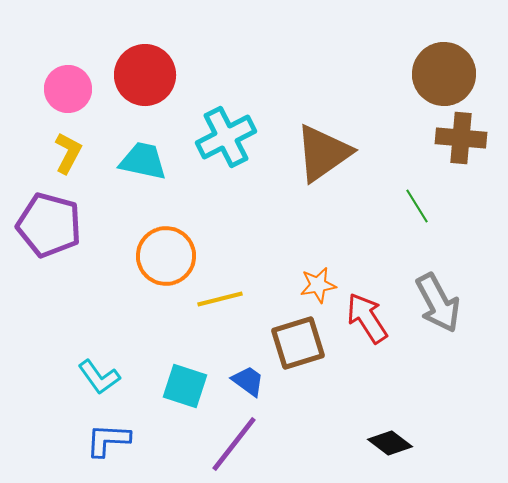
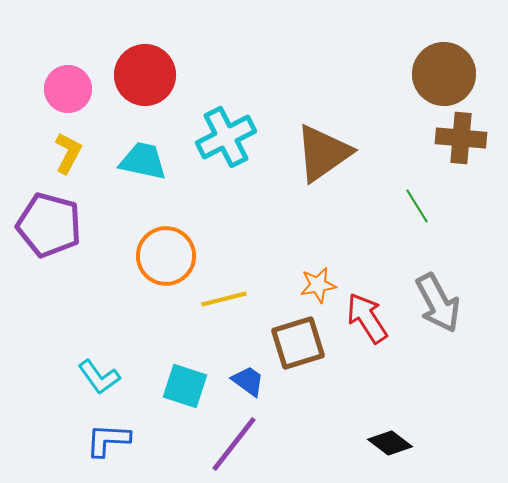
yellow line: moved 4 px right
